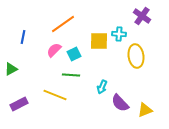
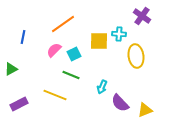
green line: rotated 18 degrees clockwise
